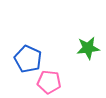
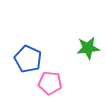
pink pentagon: moved 1 px right, 1 px down
